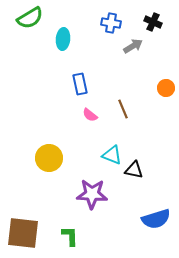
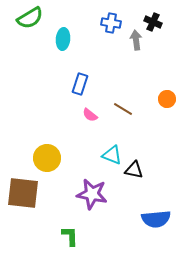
gray arrow: moved 3 px right, 6 px up; rotated 66 degrees counterclockwise
blue rectangle: rotated 30 degrees clockwise
orange circle: moved 1 px right, 11 px down
brown line: rotated 36 degrees counterclockwise
yellow circle: moved 2 px left
purple star: rotated 8 degrees clockwise
blue semicircle: rotated 12 degrees clockwise
brown square: moved 40 px up
